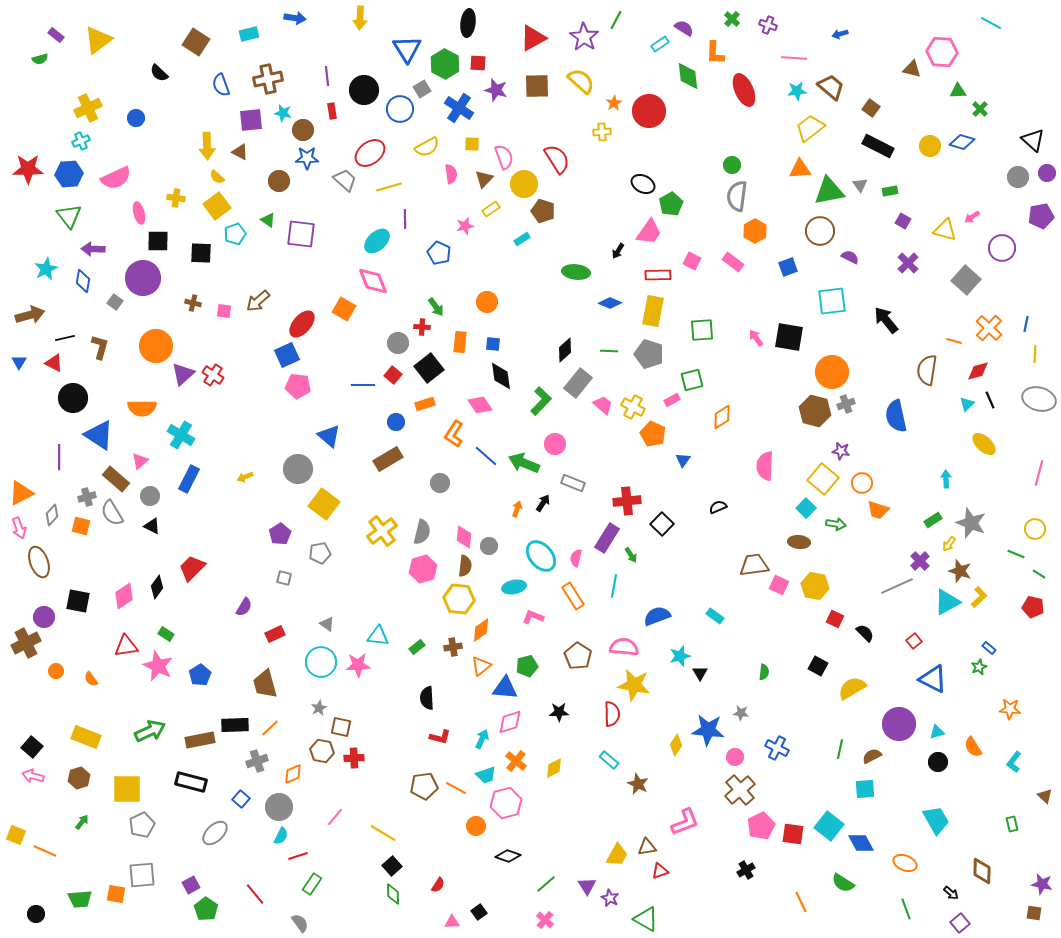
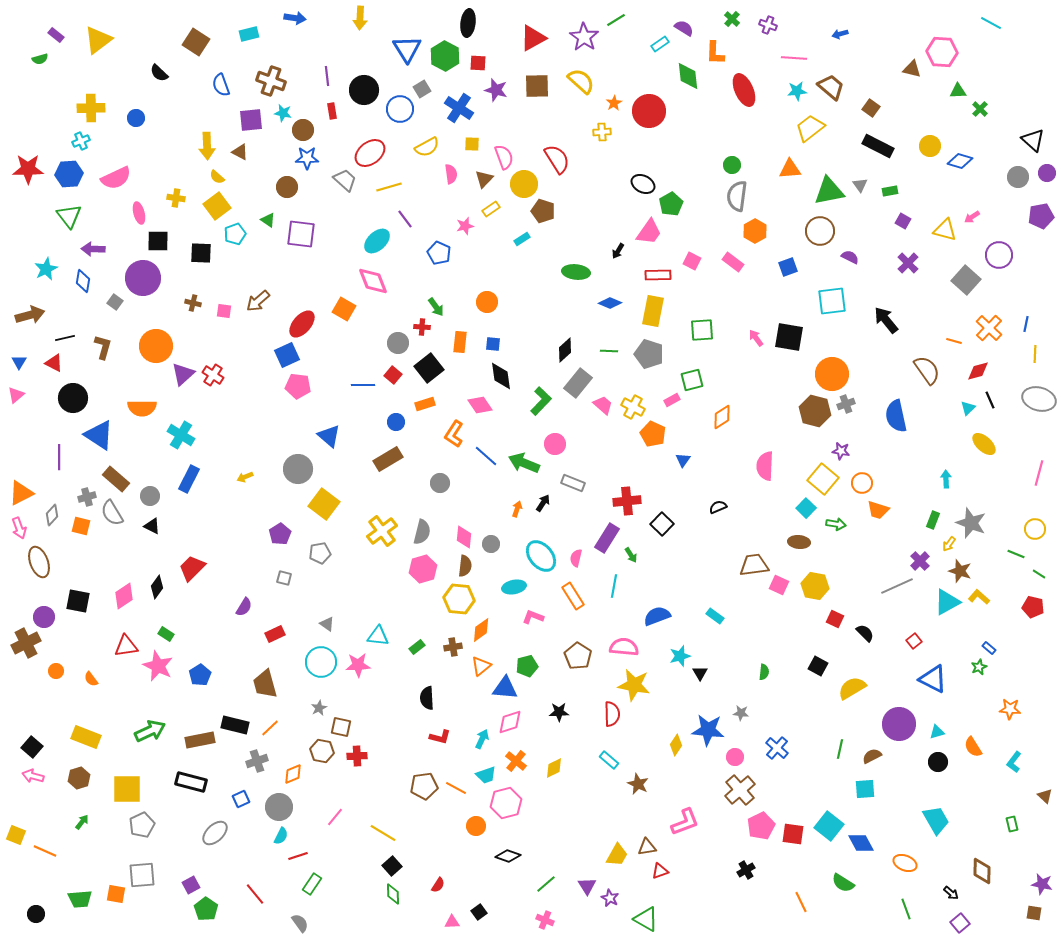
green line at (616, 20): rotated 30 degrees clockwise
green hexagon at (445, 64): moved 8 px up
brown cross at (268, 79): moved 3 px right, 2 px down; rotated 32 degrees clockwise
yellow cross at (88, 108): moved 3 px right; rotated 24 degrees clockwise
blue diamond at (962, 142): moved 2 px left, 19 px down
orange triangle at (800, 169): moved 10 px left
brown circle at (279, 181): moved 8 px right, 6 px down
purple line at (405, 219): rotated 36 degrees counterclockwise
purple circle at (1002, 248): moved 3 px left, 7 px down
brown L-shape at (100, 347): moved 3 px right
brown semicircle at (927, 370): rotated 136 degrees clockwise
orange circle at (832, 372): moved 2 px down
cyan triangle at (967, 404): moved 1 px right, 4 px down
pink triangle at (140, 461): moved 124 px left, 66 px up
green rectangle at (933, 520): rotated 36 degrees counterclockwise
gray circle at (489, 546): moved 2 px right, 2 px up
yellow L-shape at (979, 597): rotated 95 degrees counterclockwise
black rectangle at (235, 725): rotated 16 degrees clockwise
blue cross at (777, 748): rotated 15 degrees clockwise
red cross at (354, 758): moved 3 px right, 2 px up
blue square at (241, 799): rotated 24 degrees clockwise
pink cross at (545, 920): rotated 18 degrees counterclockwise
